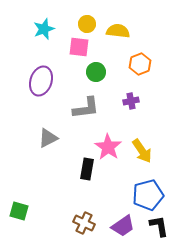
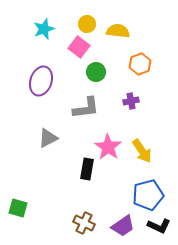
pink square: rotated 30 degrees clockwise
green square: moved 1 px left, 3 px up
black L-shape: rotated 125 degrees clockwise
